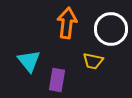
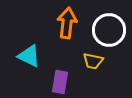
white circle: moved 2 px left, 1 px down
cyan triangle: moved 5 px up; rotated 25 degrees counterclockwise
purple rectangle: moved 3 px right, 2 px down
